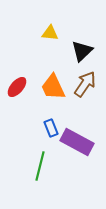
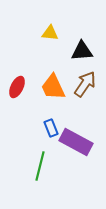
black triangle: rotated 40 degrees clockwise
red ellipse: rotated 15 degrees counterclockwise
purple rectangle: moved 1 px left
